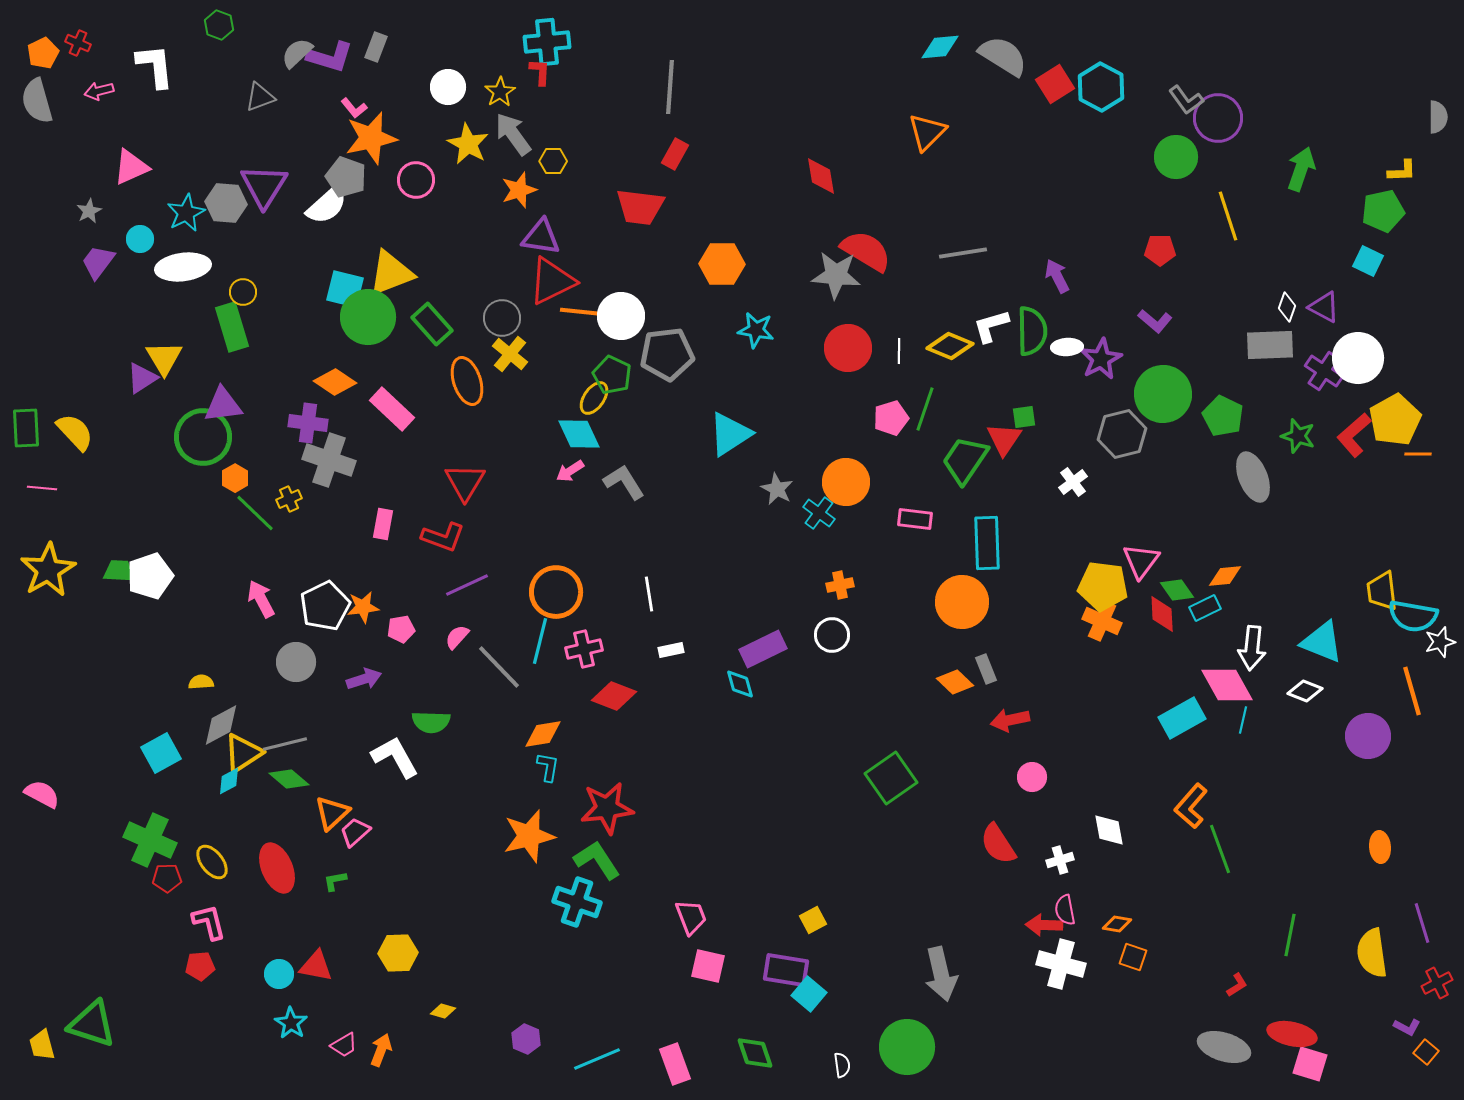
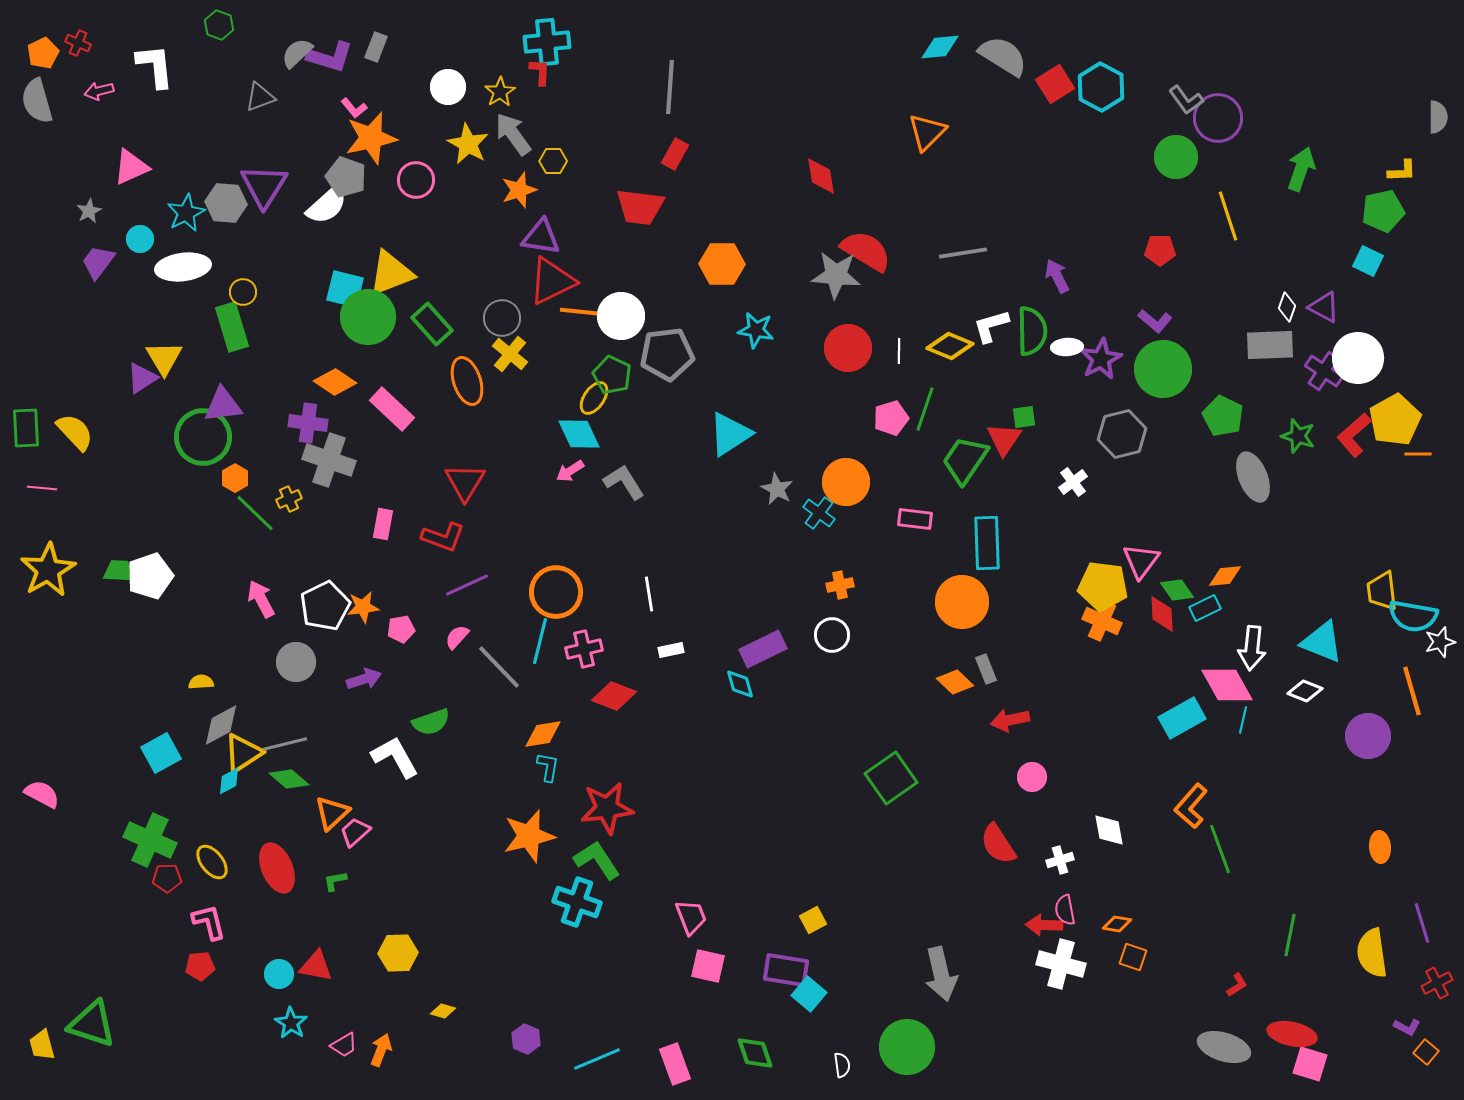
green circle at (1163, 394): moved 25 px up
green semicircle at (431, 722): rotated 21 degrees counterclockwise
